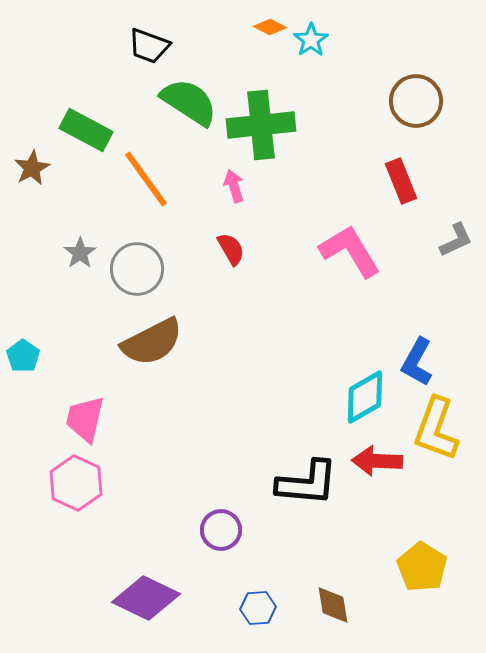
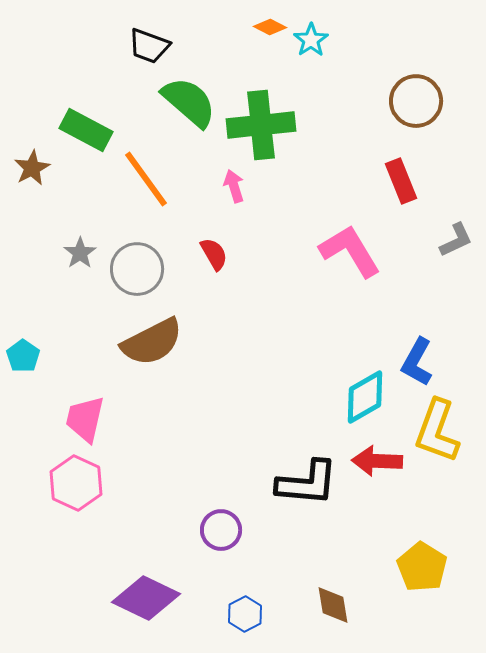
green semicircle: rotated 8 degrees clockwise
red semicircle: moved 17 px left, 5 px down
yellow L-shape: moved 1 px right, 2 px down
blue hexagon: moved 13 px left, 6 px down; rotated 24 degrees counterclockwise
